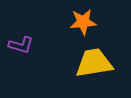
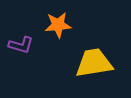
orange star: moved 25 px left, 3 px down
